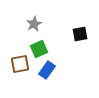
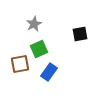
blue rectangle: moved 2 px right, 2 px down
